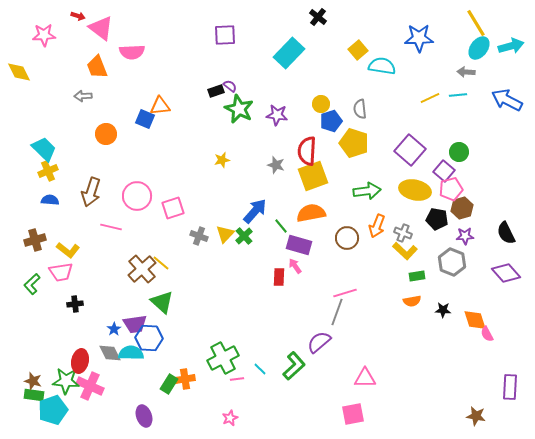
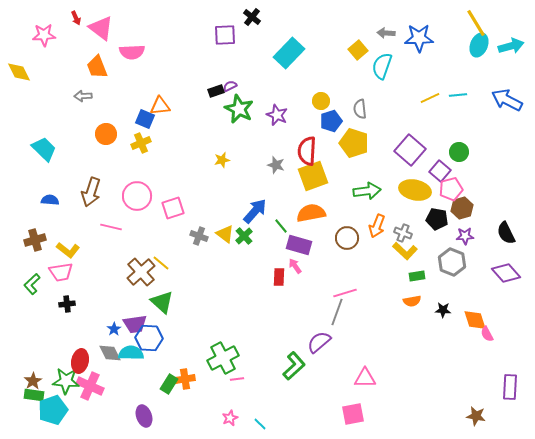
red arrow at (78, 16): moved 2 px left, 2 px down; rotated 48 degrees clockwise
black cross at (318, 17): moved 66 px left
cyan ellipse at (479, 48): moved 3 px up; rotated 15 degrees counterclockwise
cyan semicircle at (382, 66): rotated 80 degrees counterclockwise
gray arrow at (466, 72): moved 80 px left, 39 px up
purple semicircle at (230, 86): rotated 64 degrees counterclockwise
yellow circle at (321, 104): moved 3 px up
purple star at (277, 115): rotated 15 degrees clockwise
yellow cross at (48, 171): moved 93 px right, 28 px up
purple square at (444, 171): moved 4 px left
yellow triangle at (225, 234): rotated 36 degrees counterclockwise
brown cross at (142, 269): moved 1 px left, 3 px down
black cross at (75, 304): moved 8 px left
cyan line at (260, 369): moved 55 px down
brown star at (33, 381): rotated 24 degrees clockwise
